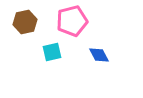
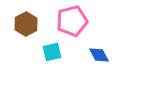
brown hexagon: moved 1 px right, 2 px down; rotated 15 degrees counterclockwise
